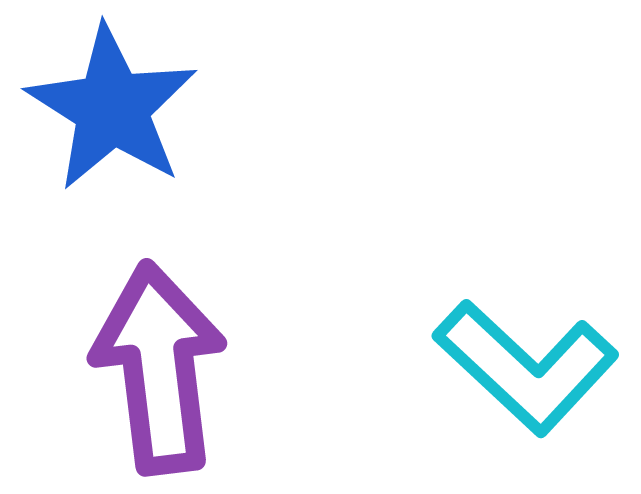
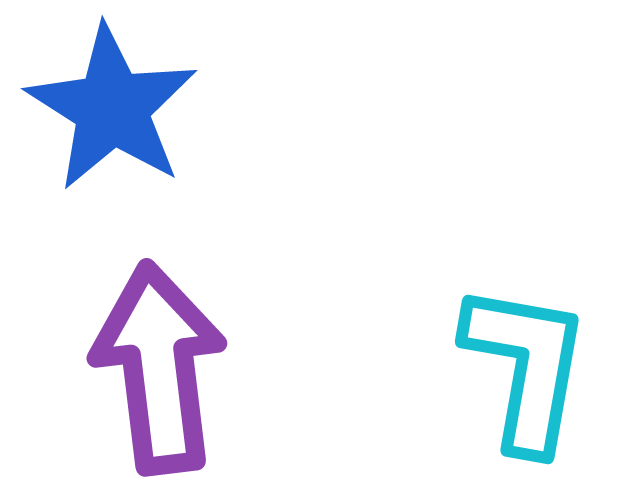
cyan L-shape: rotated 123 degrees counterclockwise
